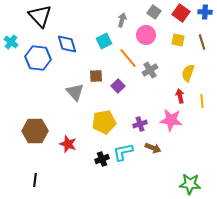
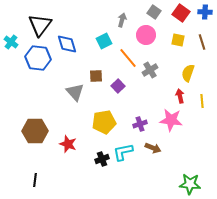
black triangle: moved 9 px down; rotated 20 degrees clockwise
